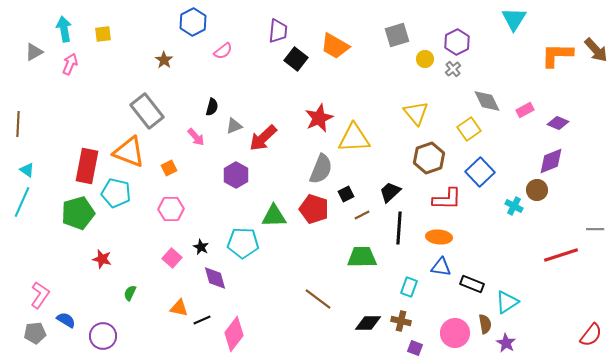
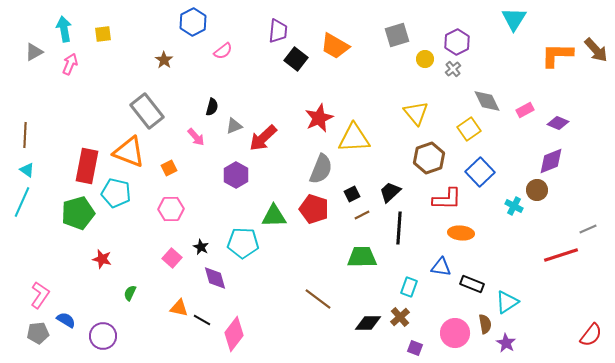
brown line at (18, 124): moved 7 px right, 11 px down
black square at (346, 194): moved 6 px right
gray line at (595, 229): moved 7 px left; rotated 24 degrees counterclockwise
orange ellipse at (439, 237): moved 22 px right, 4 px up
black line at (202, 320): rotated 54 degrees clockwise
brown cross at (401, 321): moved 1 px left, 4 px up; rotated 36 degrees clockwise
gray pentagon at (35, 333): moved 3 px right
